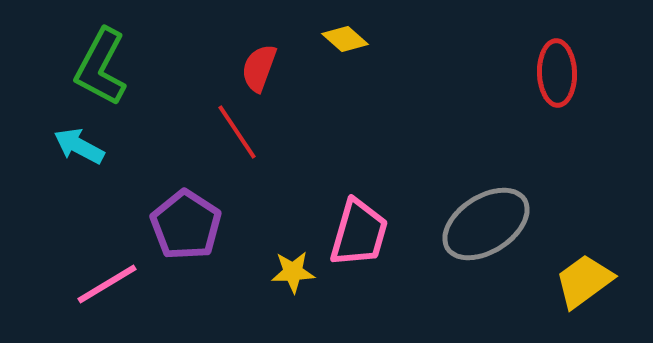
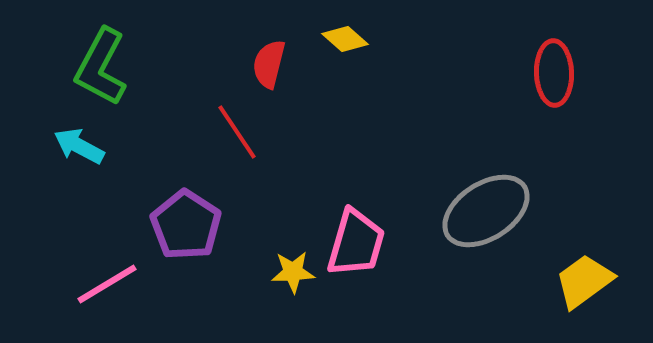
red semicircle: moved 10 px right, 4 px up; rotated 6 degrees counterclockwise
red ellipse: moved 3 px left
gray ellipse: moved 13 px up
pink trapezoid: moved 3 px left, 10 px down
